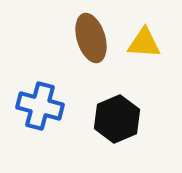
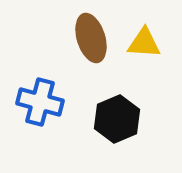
blue cross: moved 4 px up
